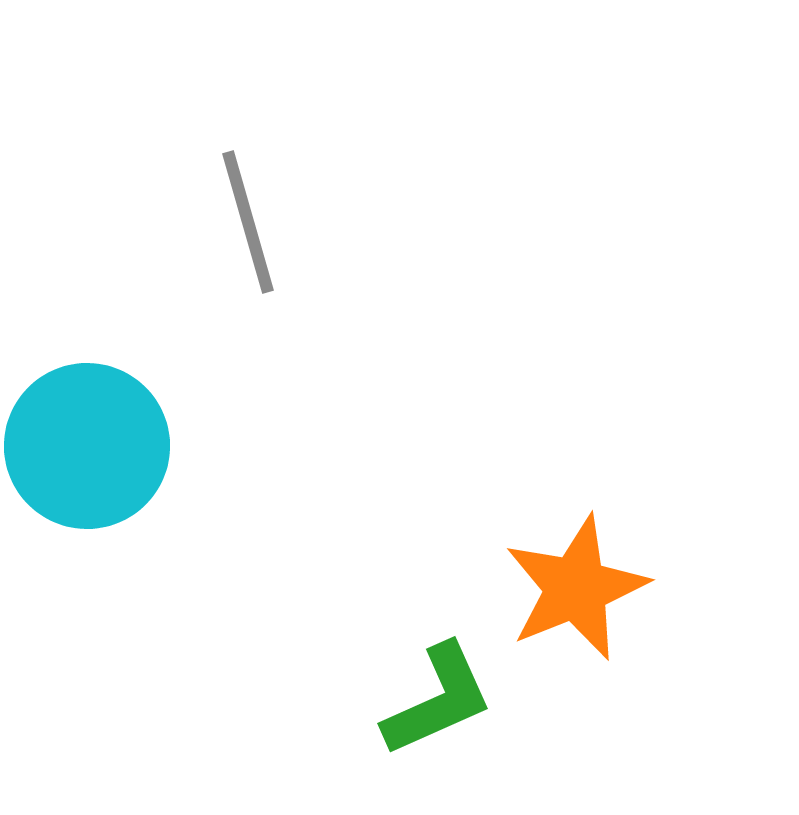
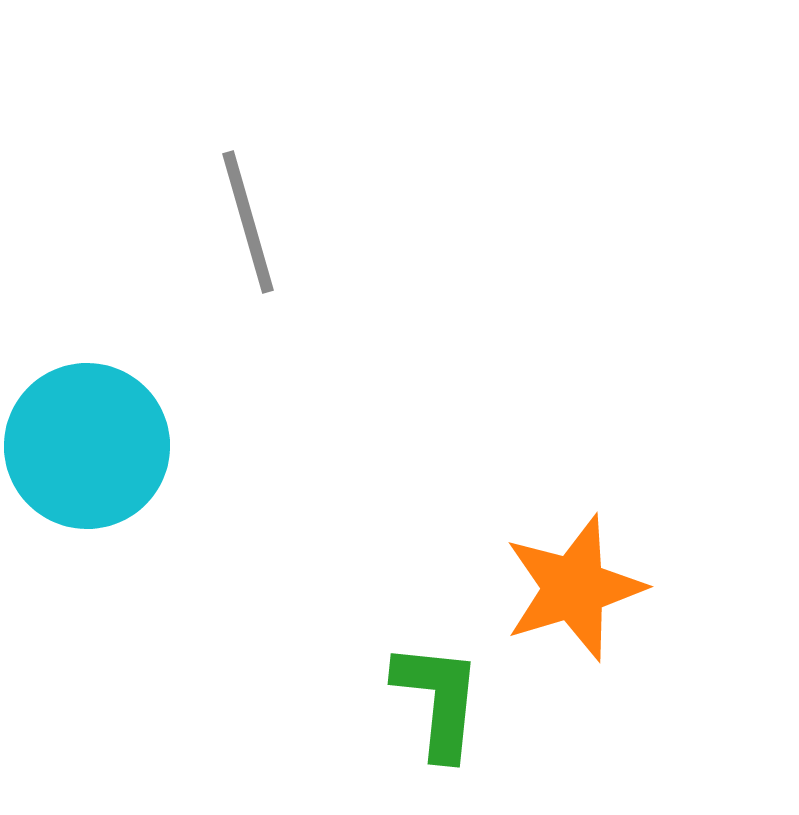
orange star: moved 2 px left; rotated 5 degrees clockwise
green L-shape: rotated 60 degrees counterclockwise
